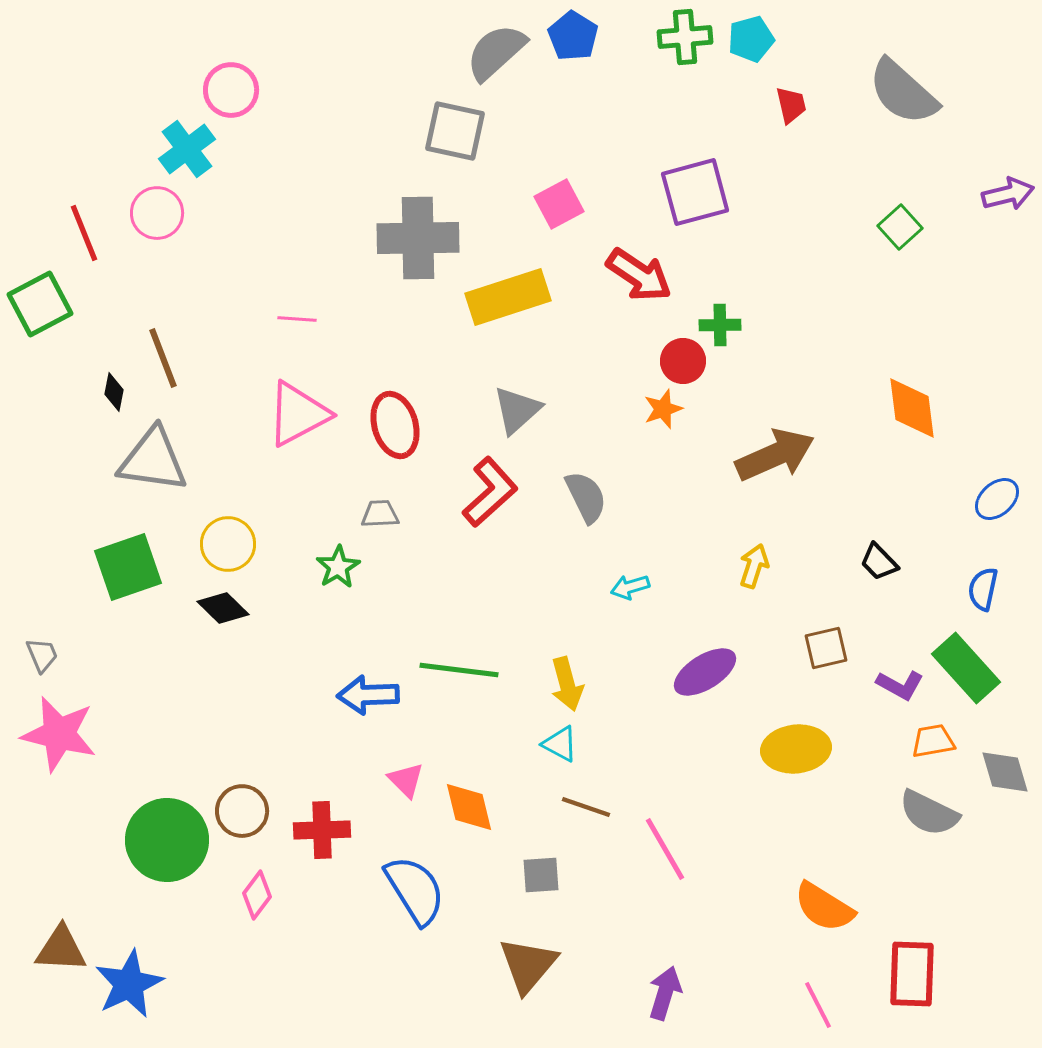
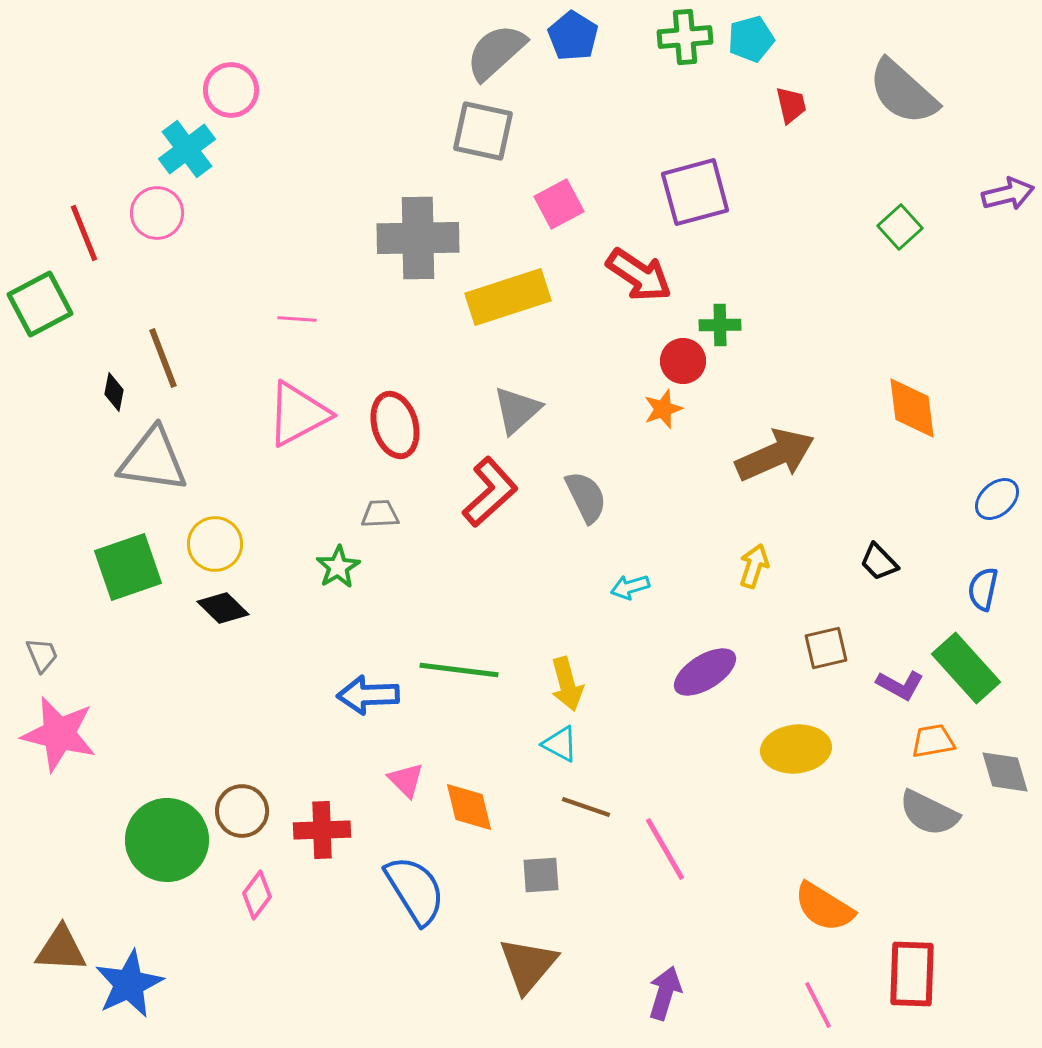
gray square at (455, 131): moved 28 px right
yellow circle at (228, 544): moved 13 px left
